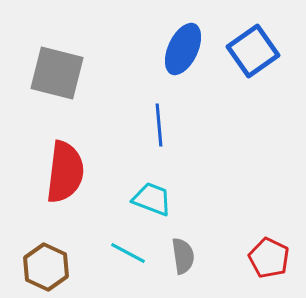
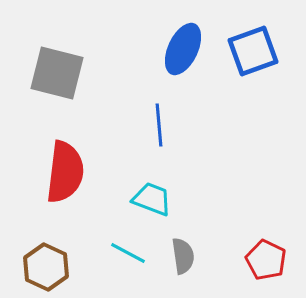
blue square: rotated 15 degrees clockwise
red pentagon: moved 3 px left, 2 px down
